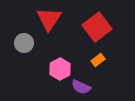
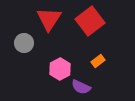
red square: moved 7 px left, 6 px up
orange rectangle: moved 1 px down
